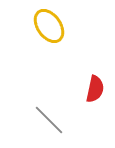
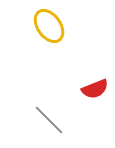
red semicircle: rotated 56 degrees clockwise
